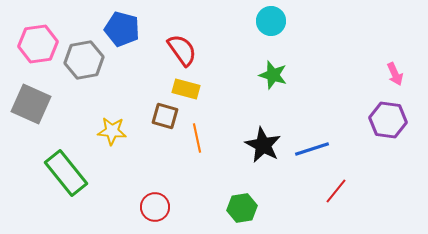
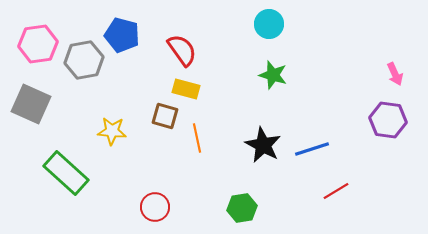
cyan circle: moved 2 px left, 3 px down
blue pentagon: moved 6 px down
green rectangle: rotated 9 degrees counterclockwise
red line: rotated 20 degrees clockwise
